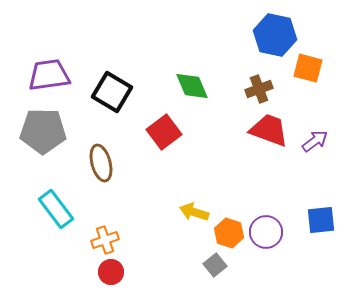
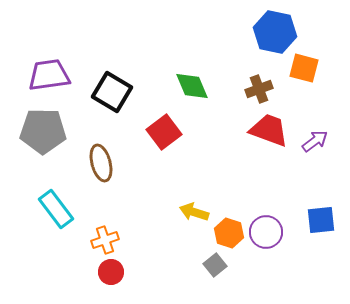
blue hexagon: moved 3 px up
orange square: moved 4 px left
